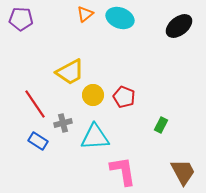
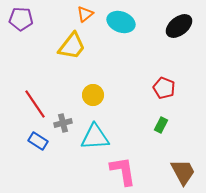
cyan ellipse: moved 1 px right, 4 px down
yellow trapezoid: moved 2 px right, 26 px up; rotated 24 degrees counterclockwise
red pentagon: moved 40 px right, 9 px up
